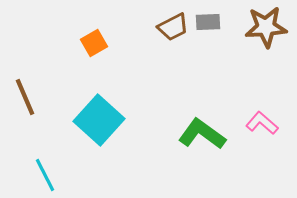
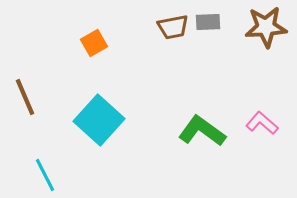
brown trapezoid: rotated 16 degrees clockwise
green L-shape: moved 3 px up
